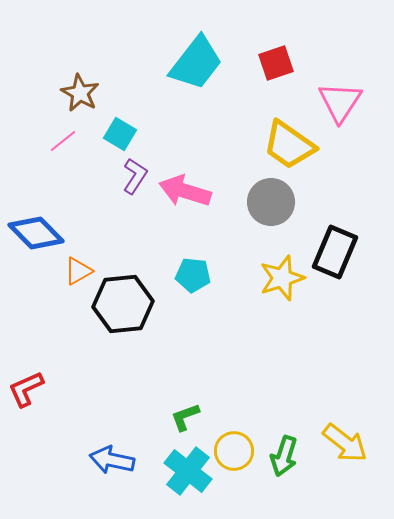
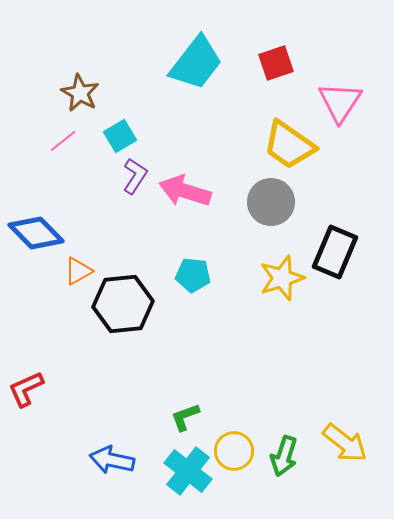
cyan square: moved 2 px down; rotated 28 degrees clockwise
